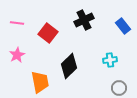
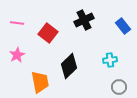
gray circle: moved 1 px up
